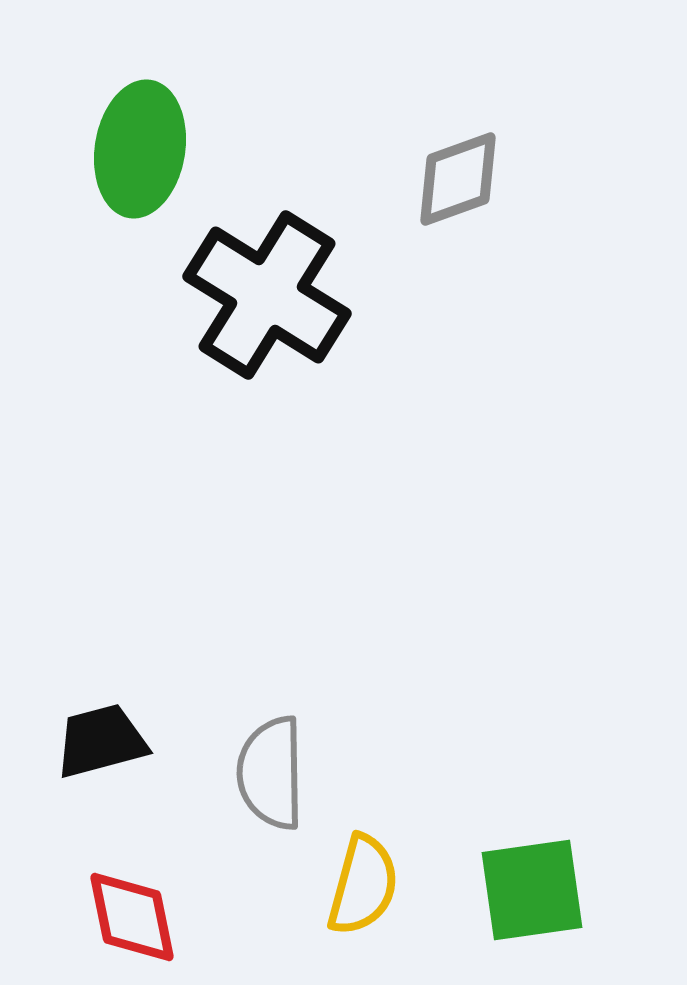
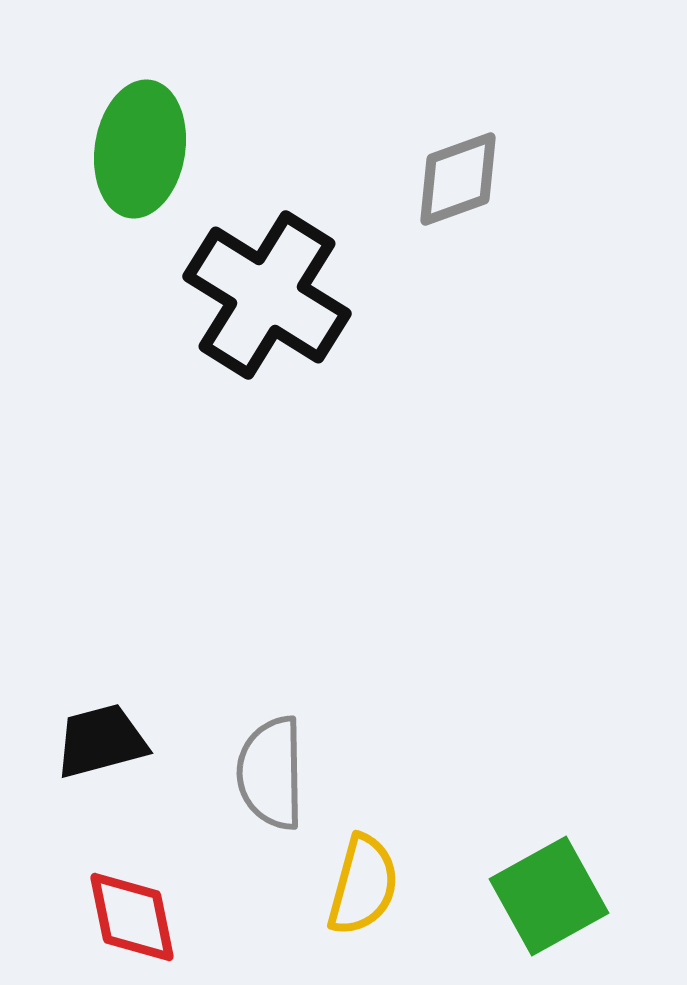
green square: moved 17 px right, 6 px down; rotated 21 degrees counterclockwise
